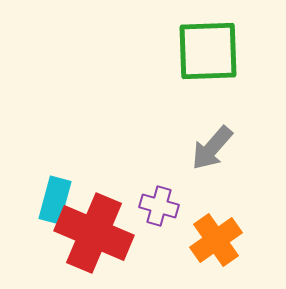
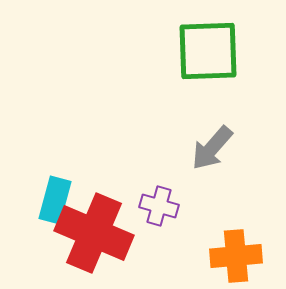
orange cross: moved 20 px right, 16 px down; rotated 30 degrees clockwise
